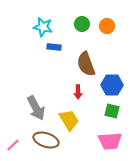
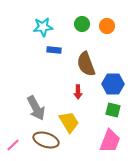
cyan star: rotated 18 degrees counterclockwise
blue rectangle: moved 3 px down
blue hexagon: moved 1 px right, 1 px up
green square: moved 1 px right, 1 px up
yellow trapezoid: moved 2 px down
pink trapezoid: rotated 65 degrees counterclockwise
